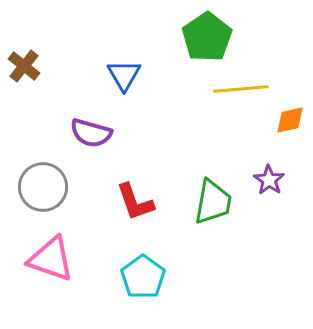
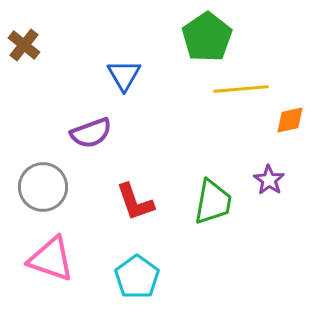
brown cross: moved 21 px up
purple semicircle: rotated 36 degrees counterclockwise
cyan pentagon: moved 6 px left
